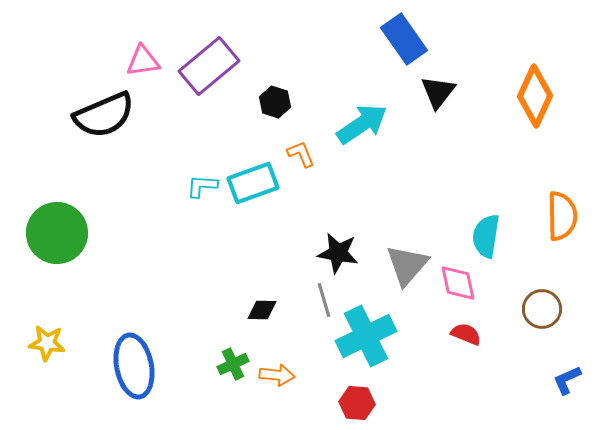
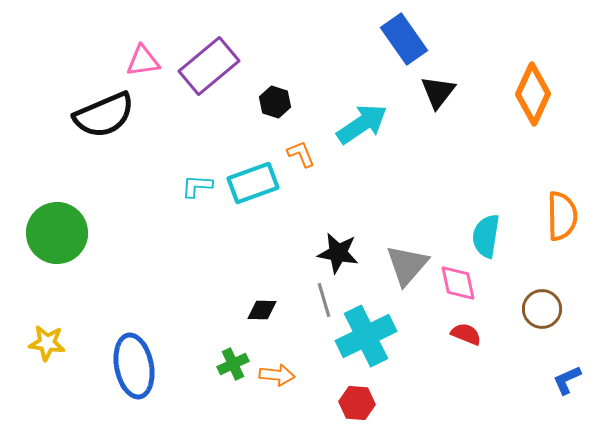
orange diamond: moved 2 px left, 2 px up
cyan L-shape: moved 5 px left
